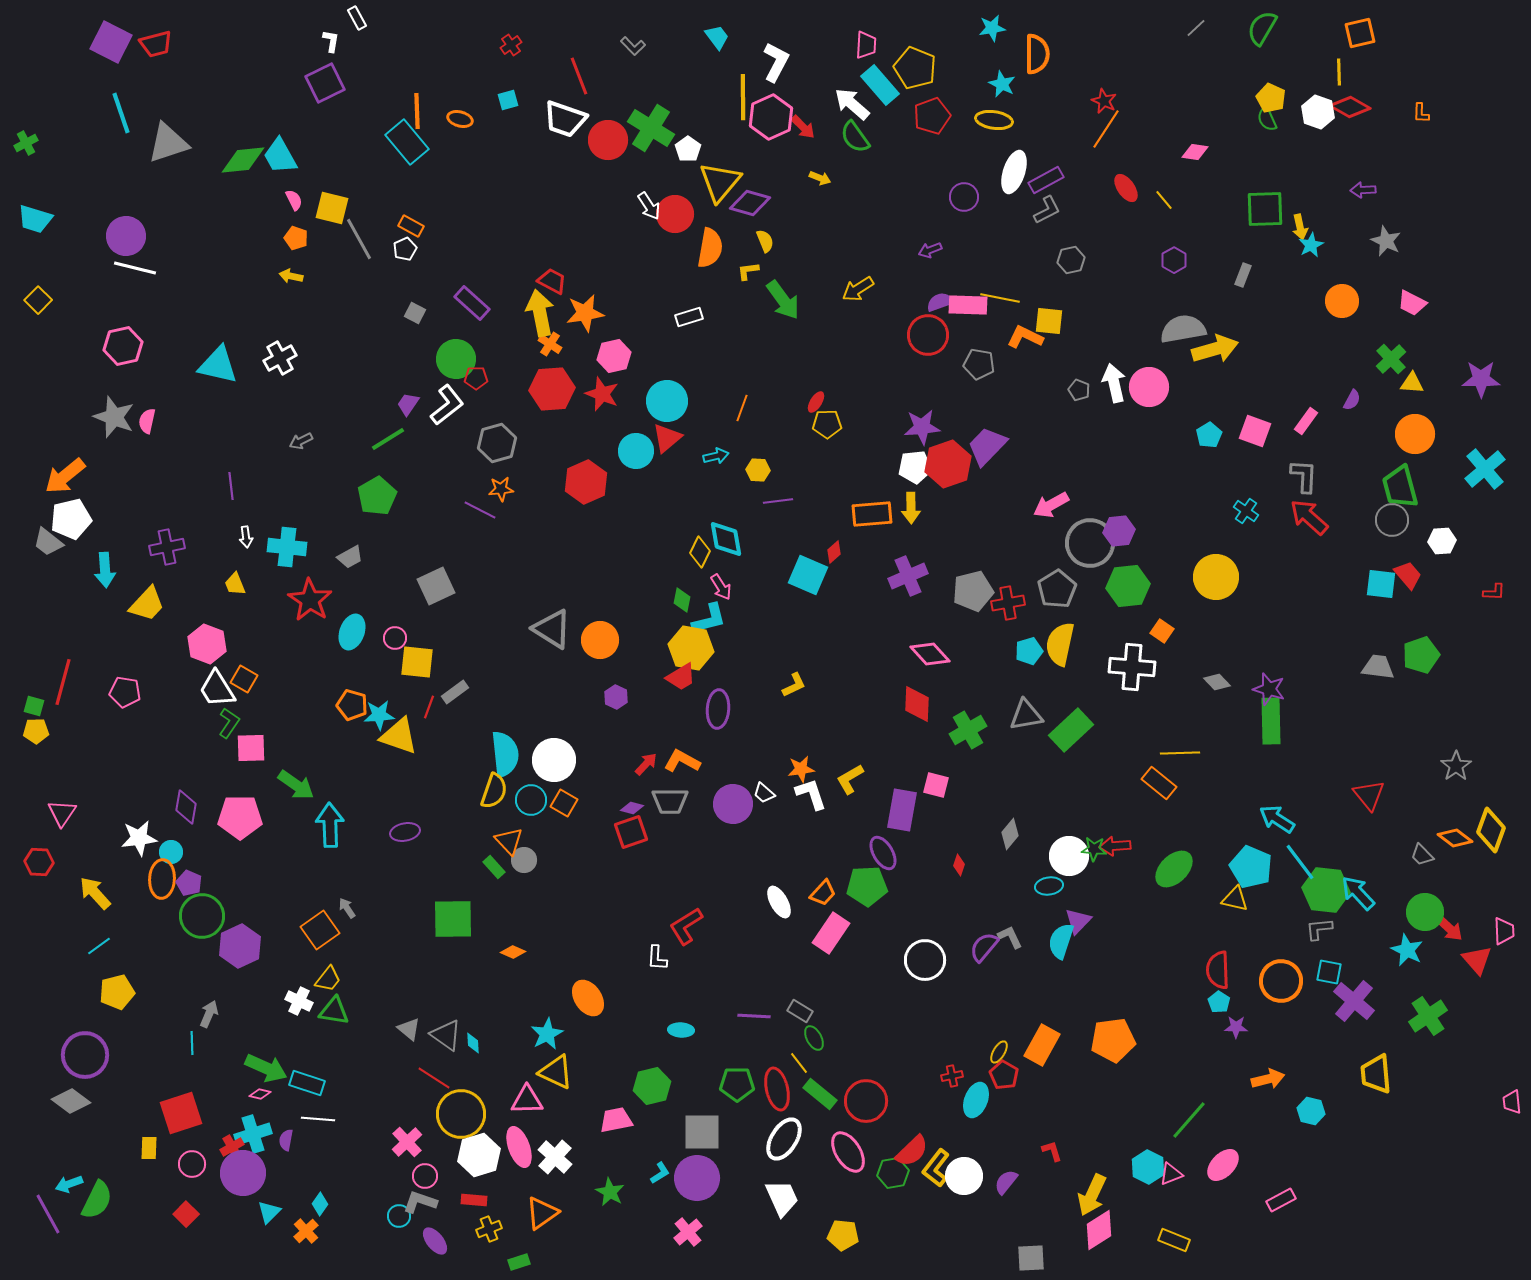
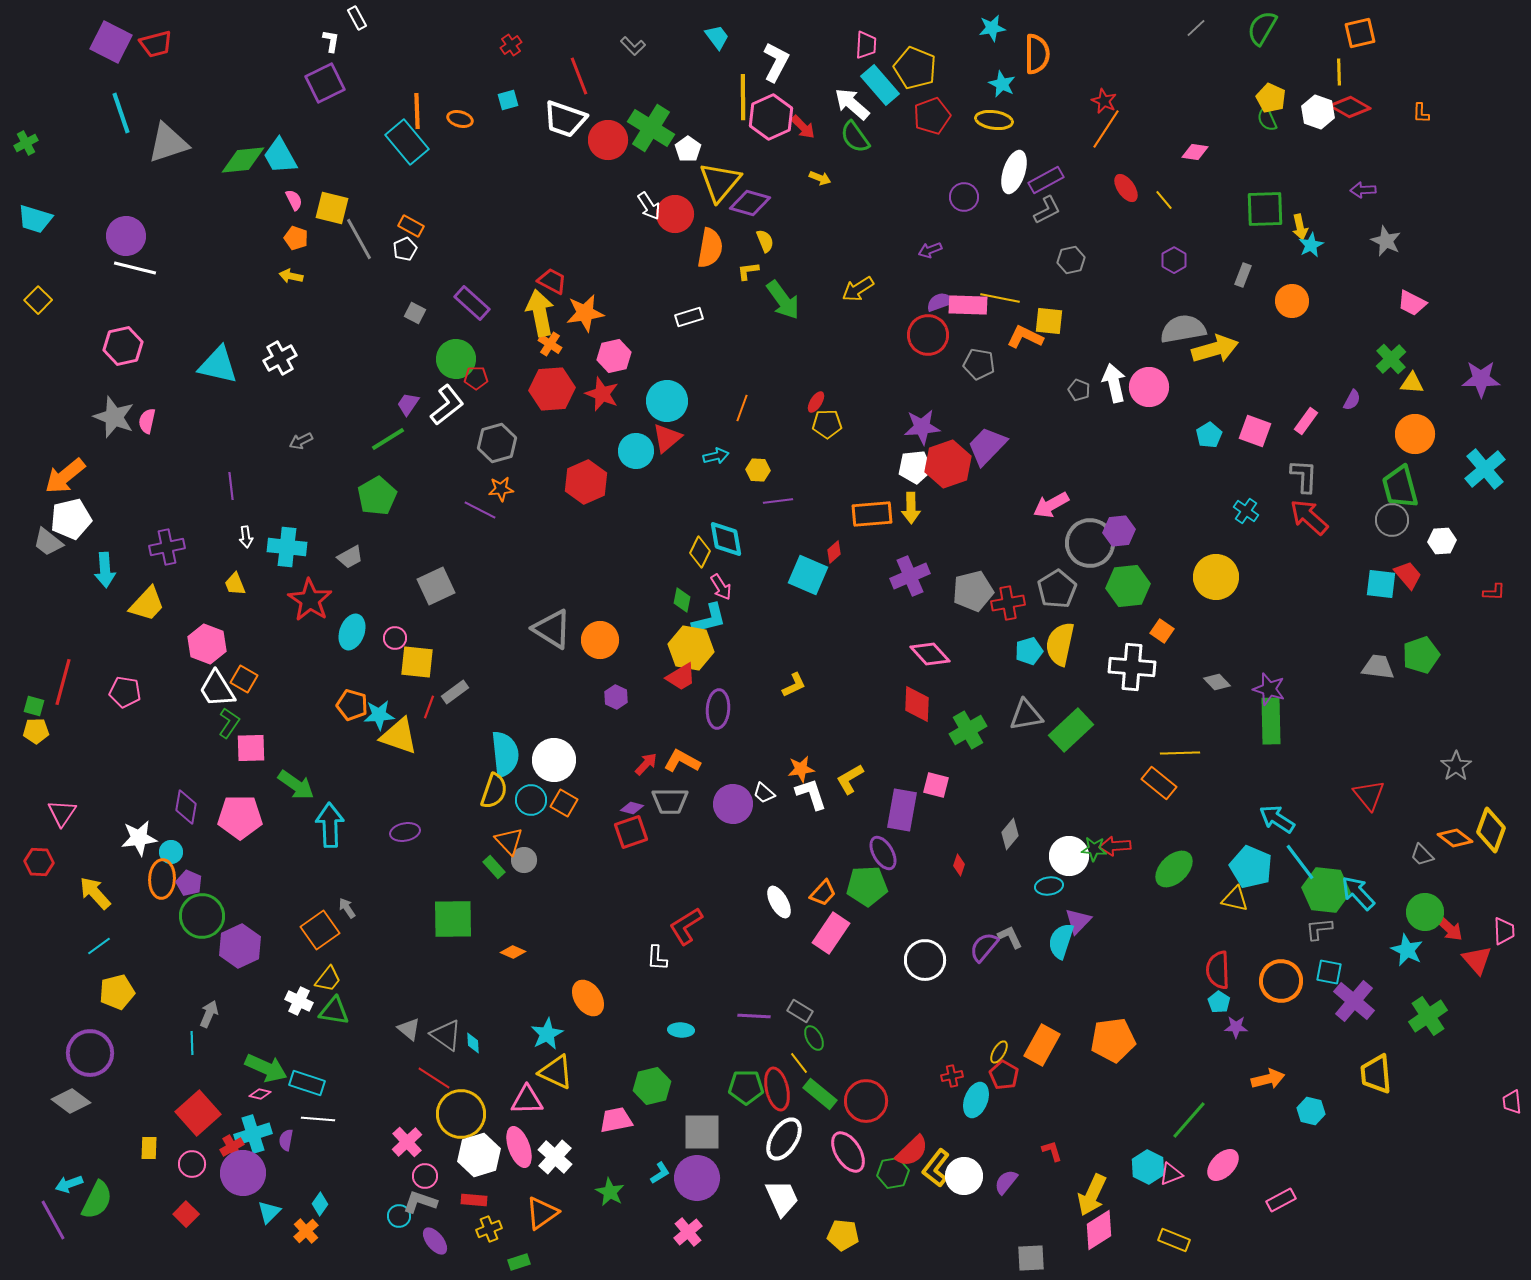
orange circle at (1342, 301): moved 50 px left
purple cross at (908, 576): moved 2 px right
purple circle at (85, 1055): moved 5 px right, 2 px up
green pentagon at (737, 1084): moved 9 px right, 3 px down
red square at (181, 1113): moved 17 px right; rotated 24 degrees counterclockwise
purple line at (48, 1214): moved 5 px right, 6 px down
